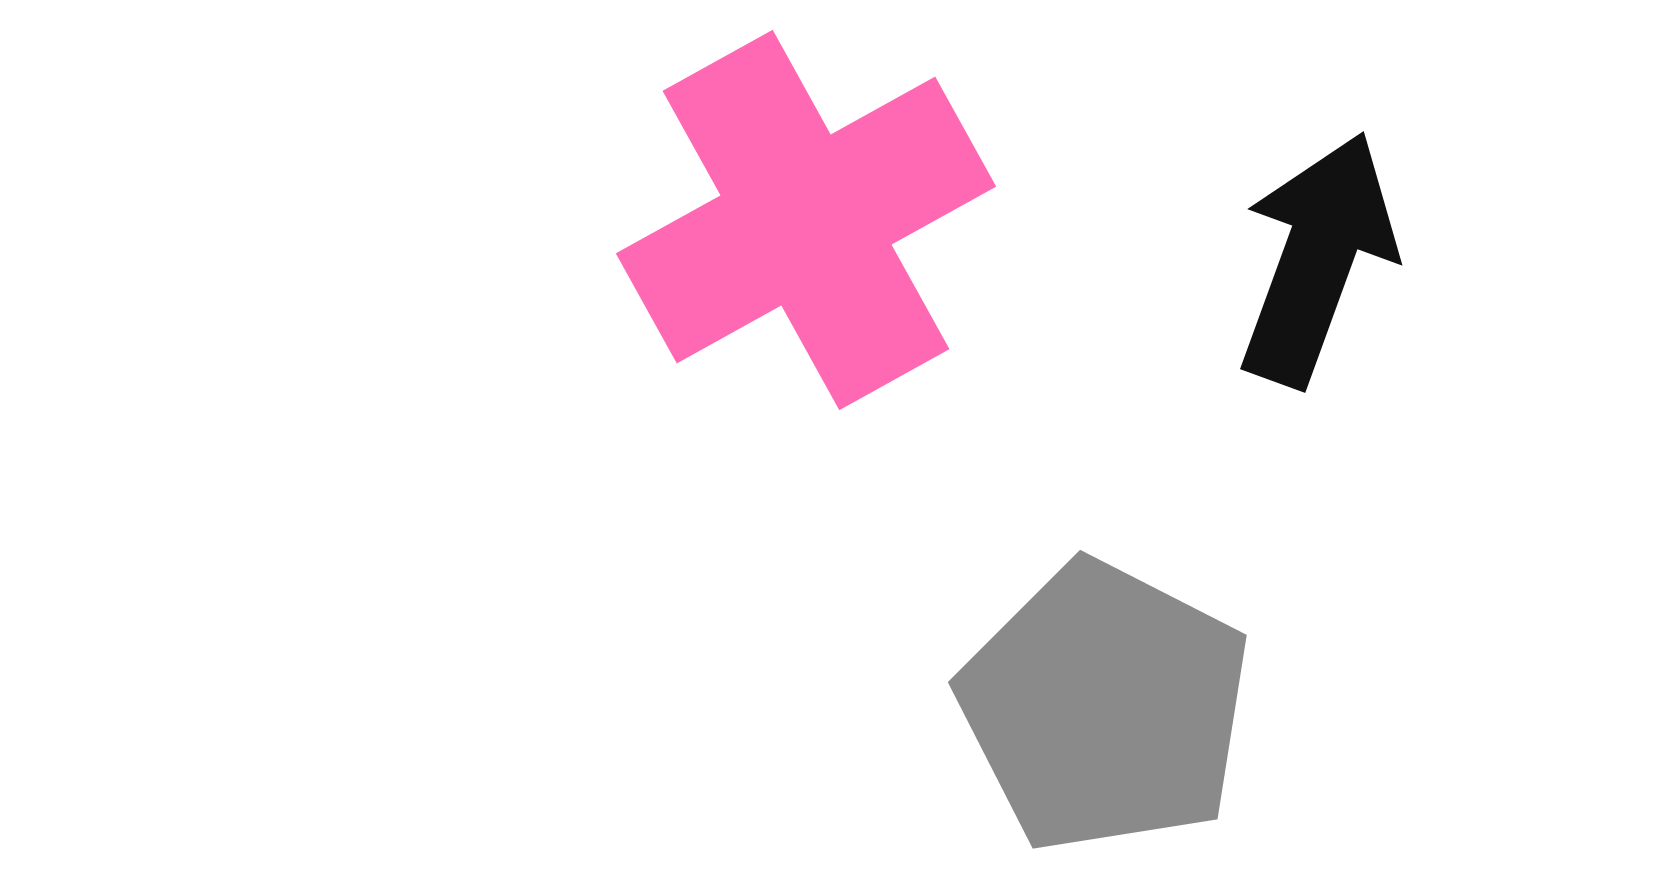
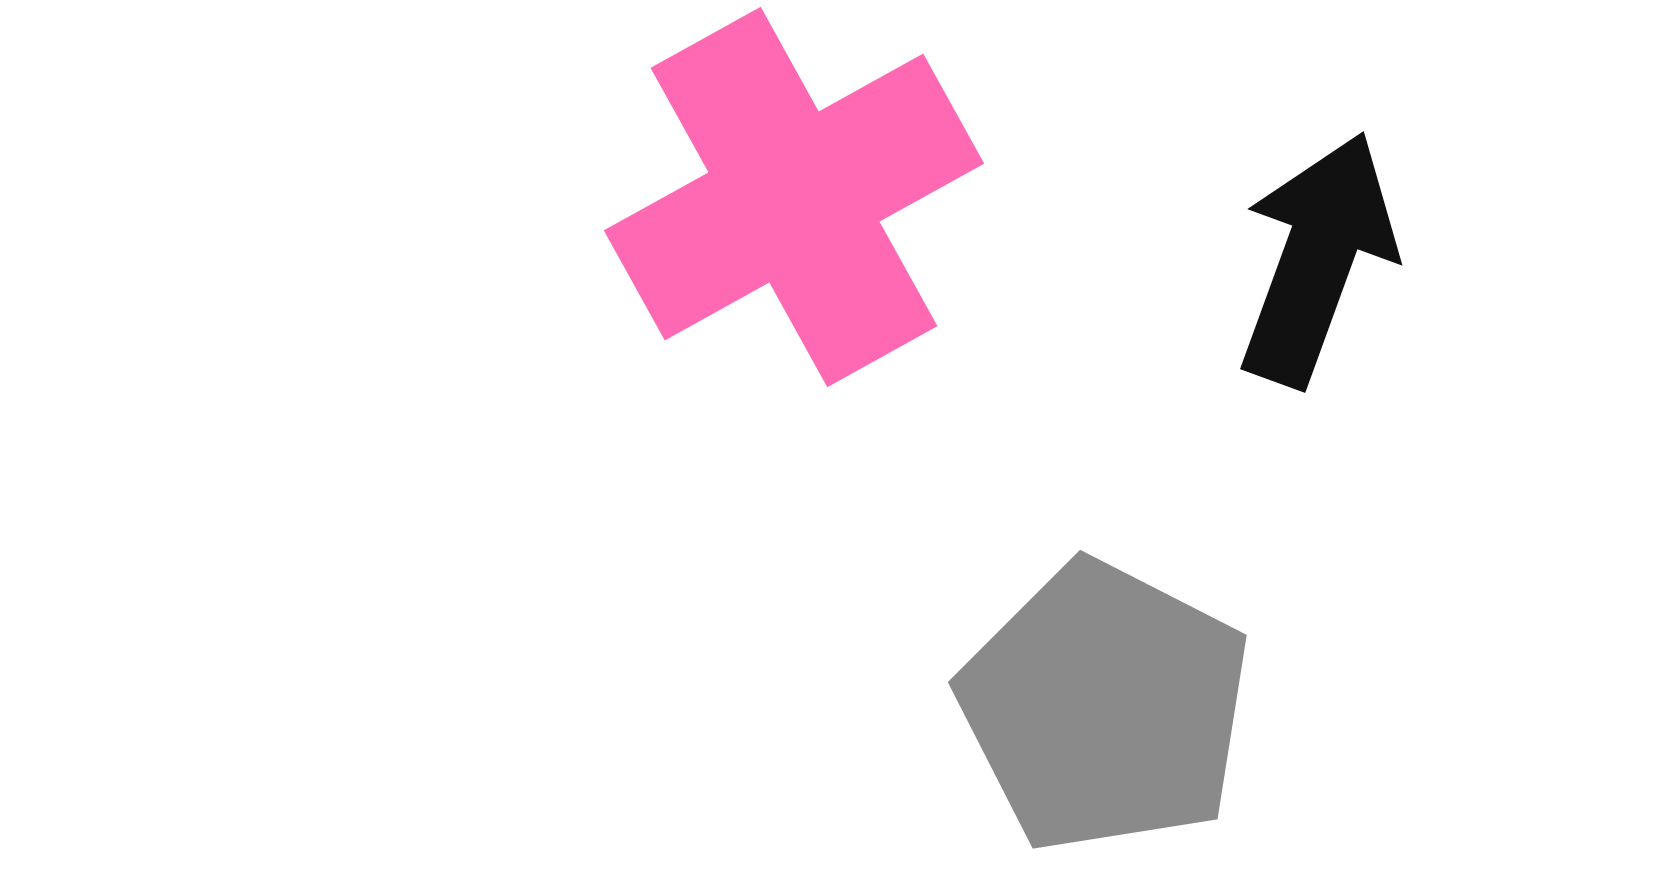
pink cross: moved 12 px left, 23 px up
